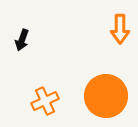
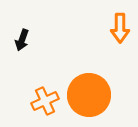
orange arrow: moved 1 px up
orange circle: moved 17 px left, 1 px up
